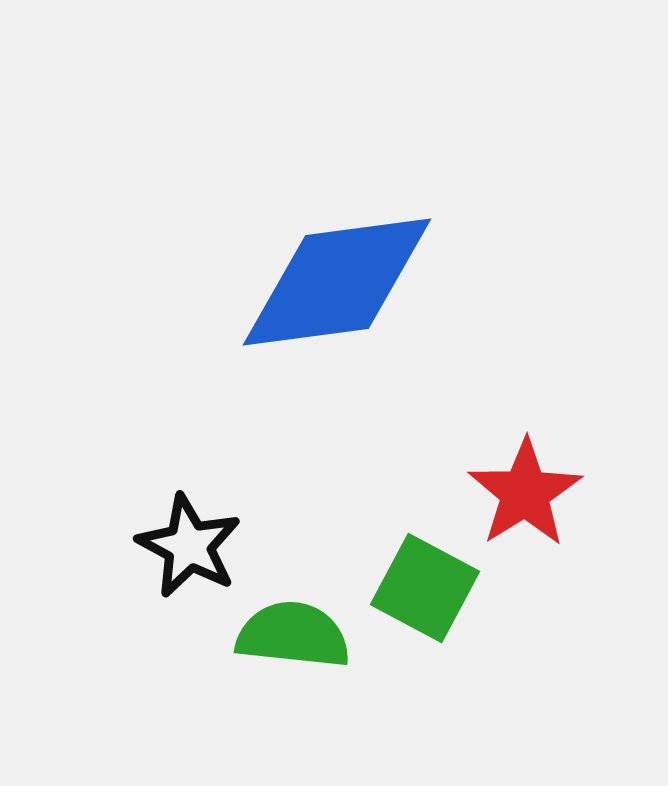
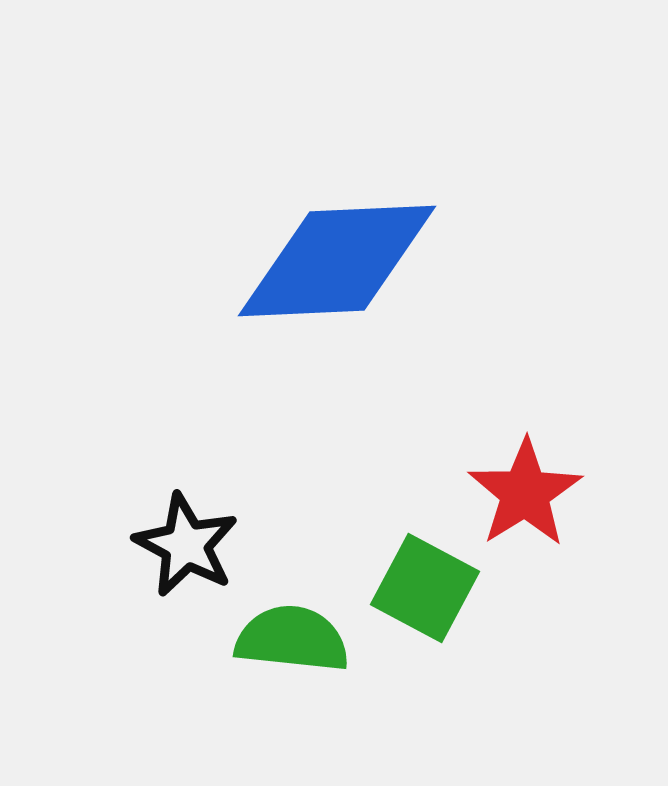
blue diamond: moved 21 px up; rotated 5 degrees clockwise
black star: moved 3 px left, 1 px up
green semicircle: moved 1 px left, 4 px down
